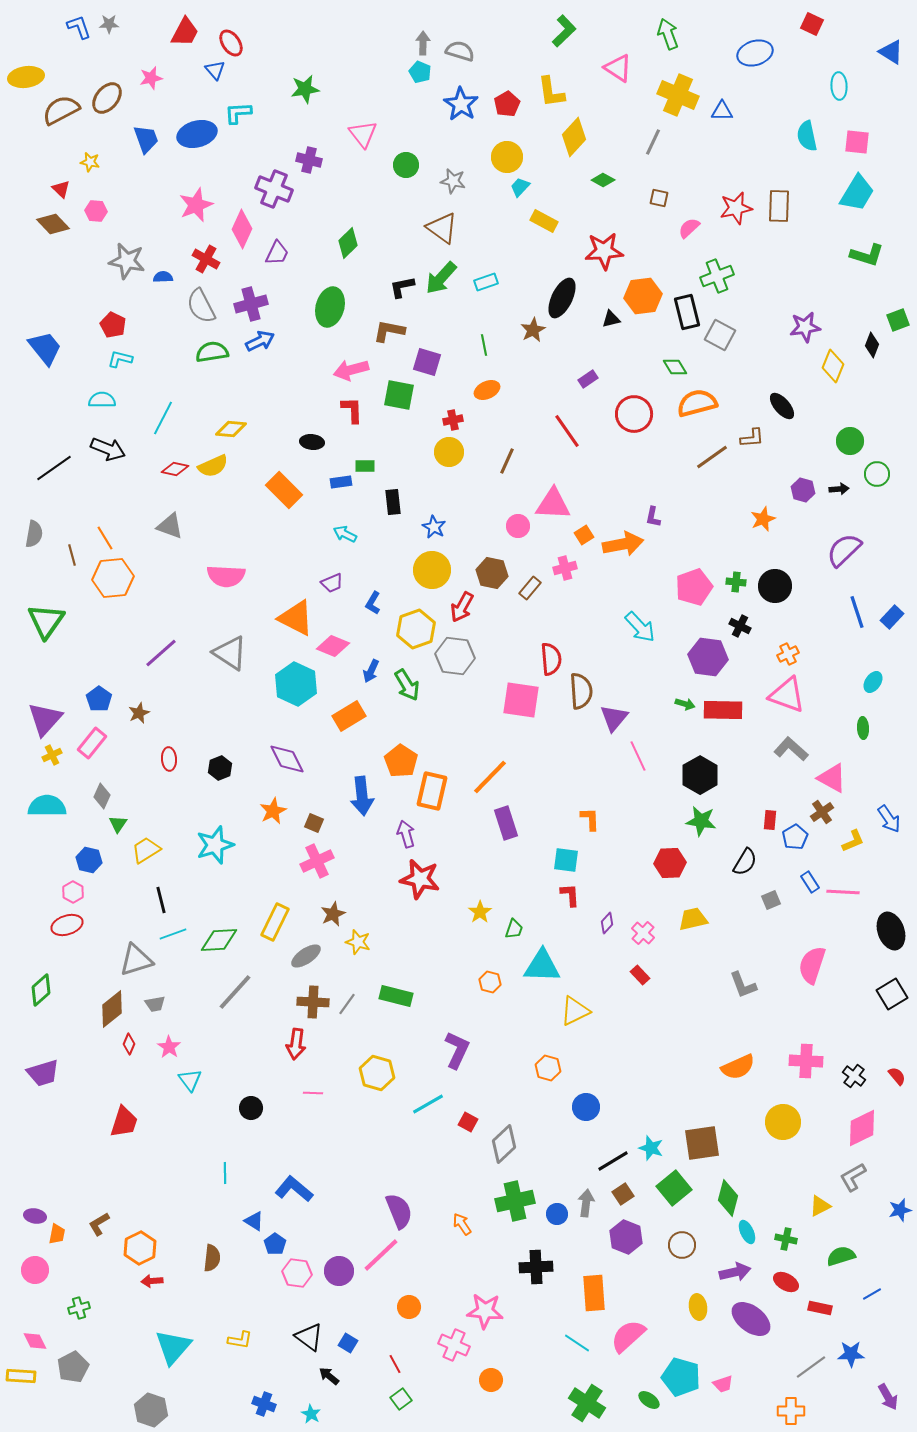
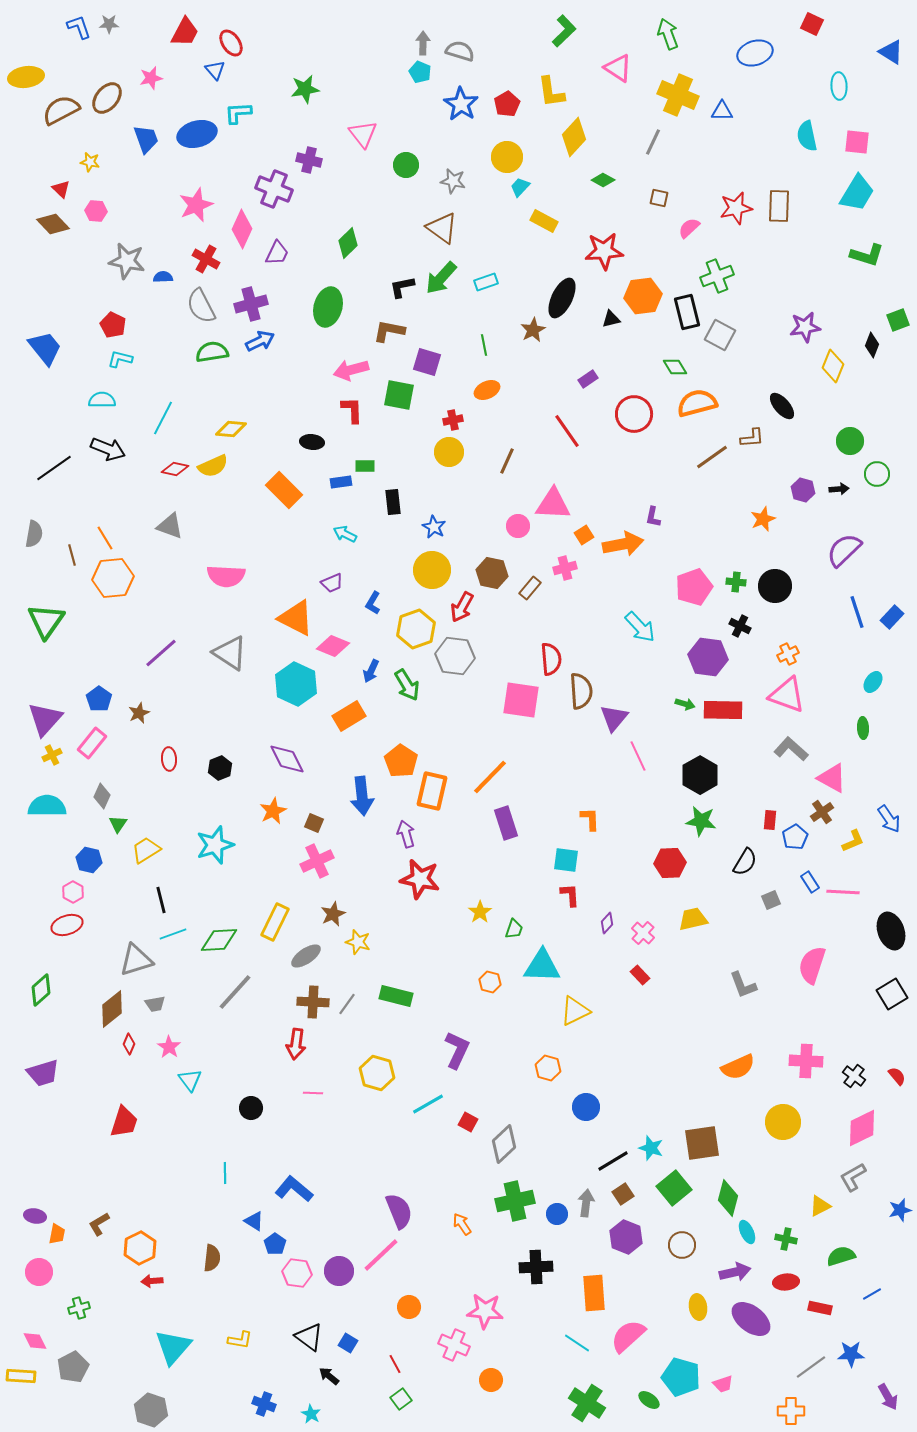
green ellipse at (330, 307): moved 2 px left
pink circle at (35, 1270): moved 4 px right, 2 px down
red ellipse at (786, 1282): rotated 35 degrees counterclockwise
